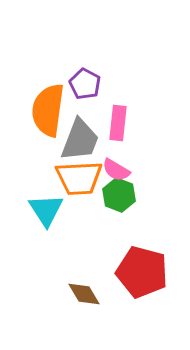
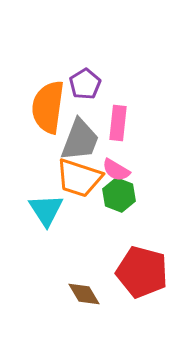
purple pentagon: rotated 12 degrees clockwise
orange semicircle: moved 3 px up
orange trapezoid: rotated 21 degrees clockwise
